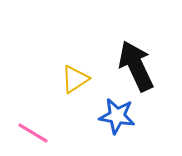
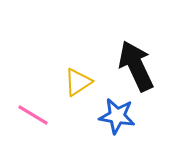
yellow triangle: moved 3 px right, 3 px down
pink line: moved 18 px up
